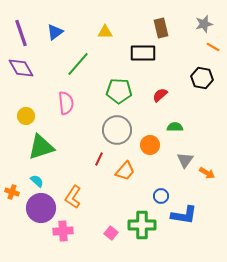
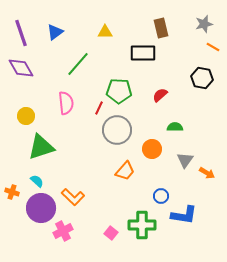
orange circle: moved 2 px right, 4 px down
red line: moved 51 px up
orange L-shape: rotated 80 degrees counterclockwise
pink cross: rotated 24 degrees counterclockwise
